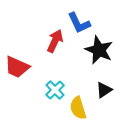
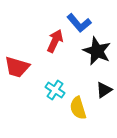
blue L-shape: rotated 15 degrees counterclockwise
black star: moved 2 px left, 1 px down
red trapezoid: rotated 8 degrees counterclockwise
cyan cross: rotated 12 degrees counterclockwise
